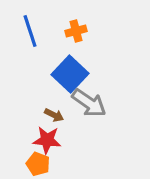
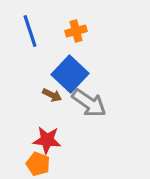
brown arrow: moved 2 px left, 20 px up
